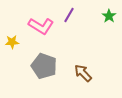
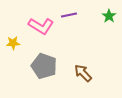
purple line: rotated 49 degrees clockwise
yellow star: moved 1 px right, 1 px down
